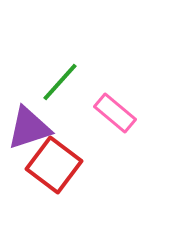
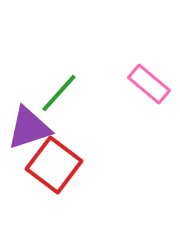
green line: moved 1 px left, 11 px down
pink rectangle: moved 34 px right, 29 px up
